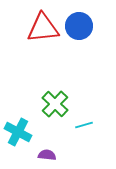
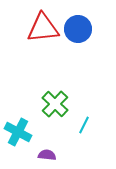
blue circle: moved 1 px left, 3 px down
cyan line: rotated 48 degrees counterclockwise
